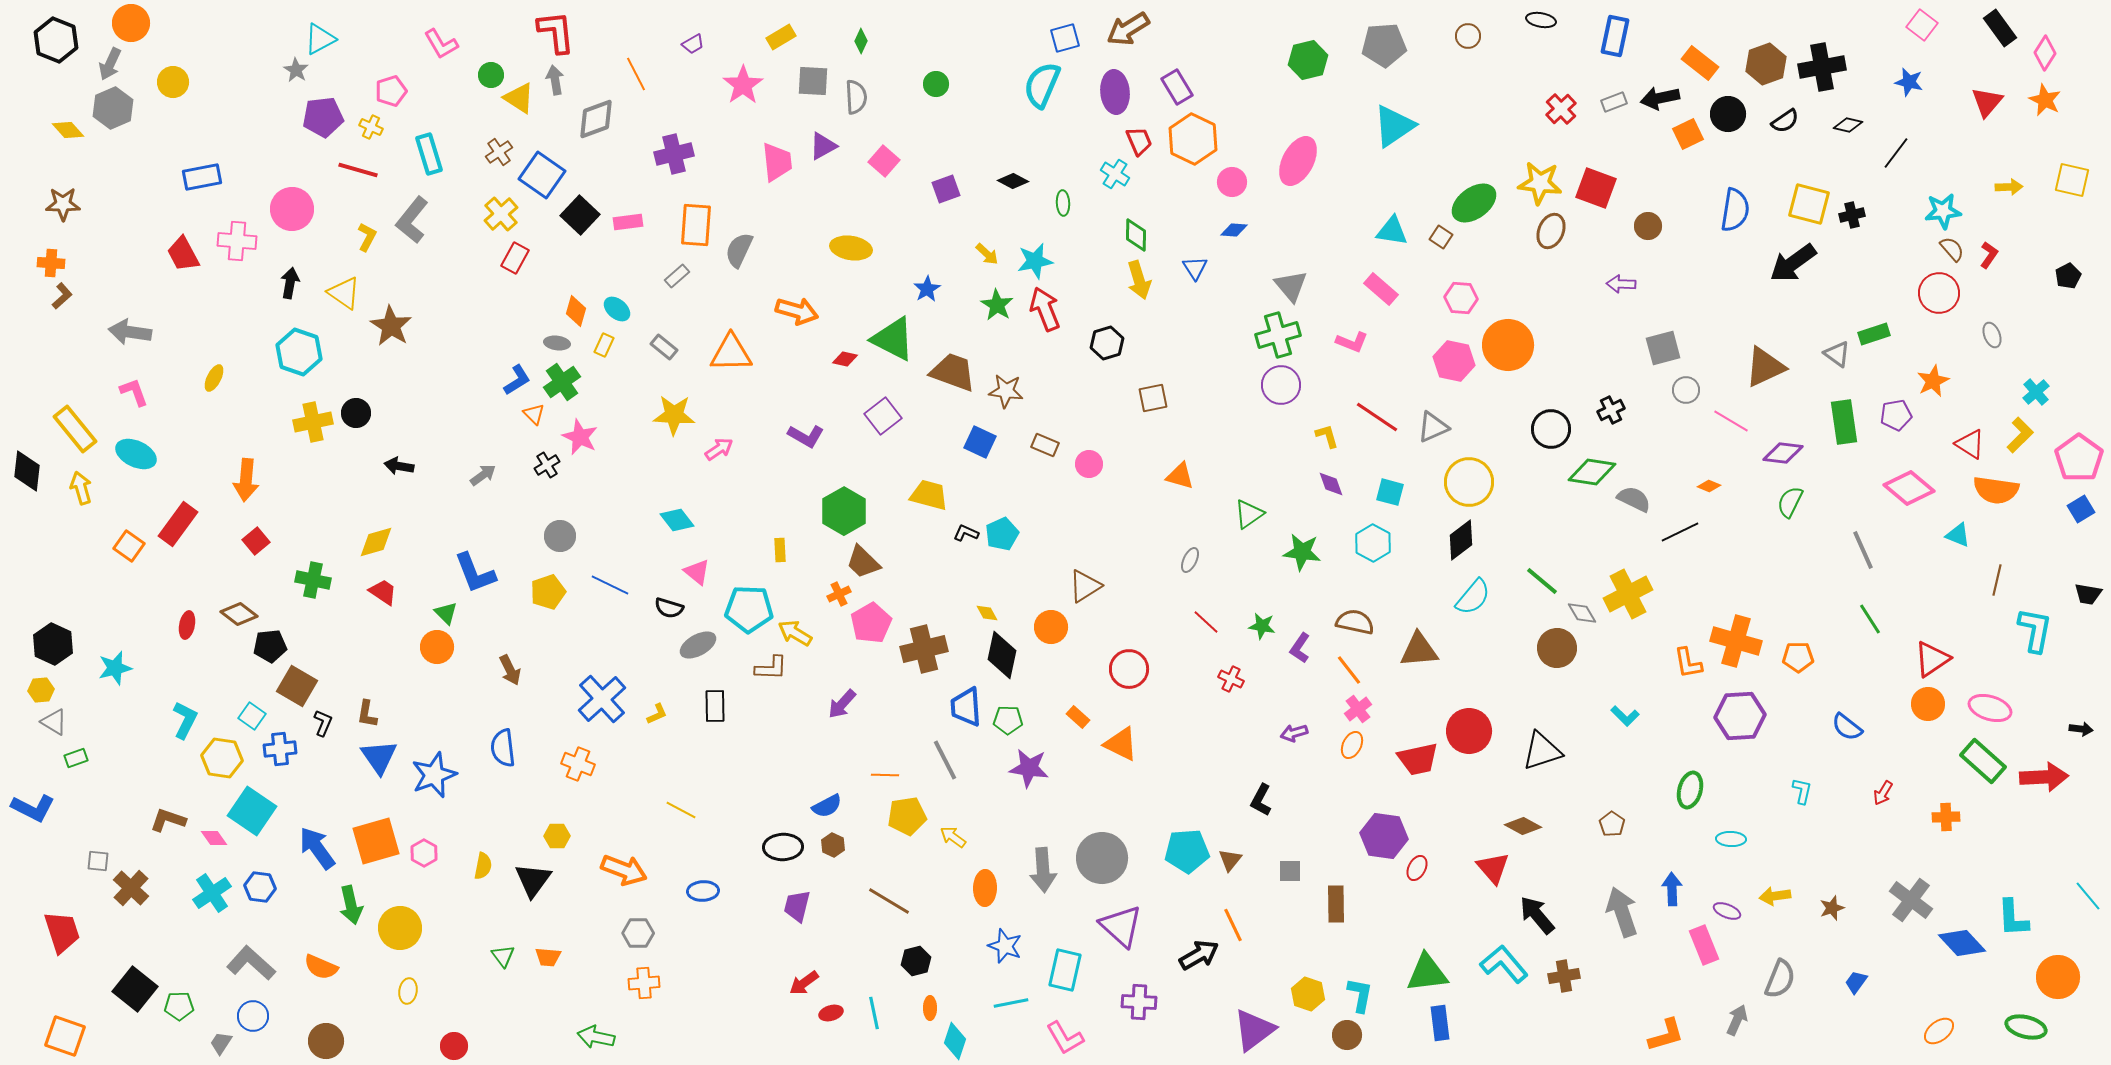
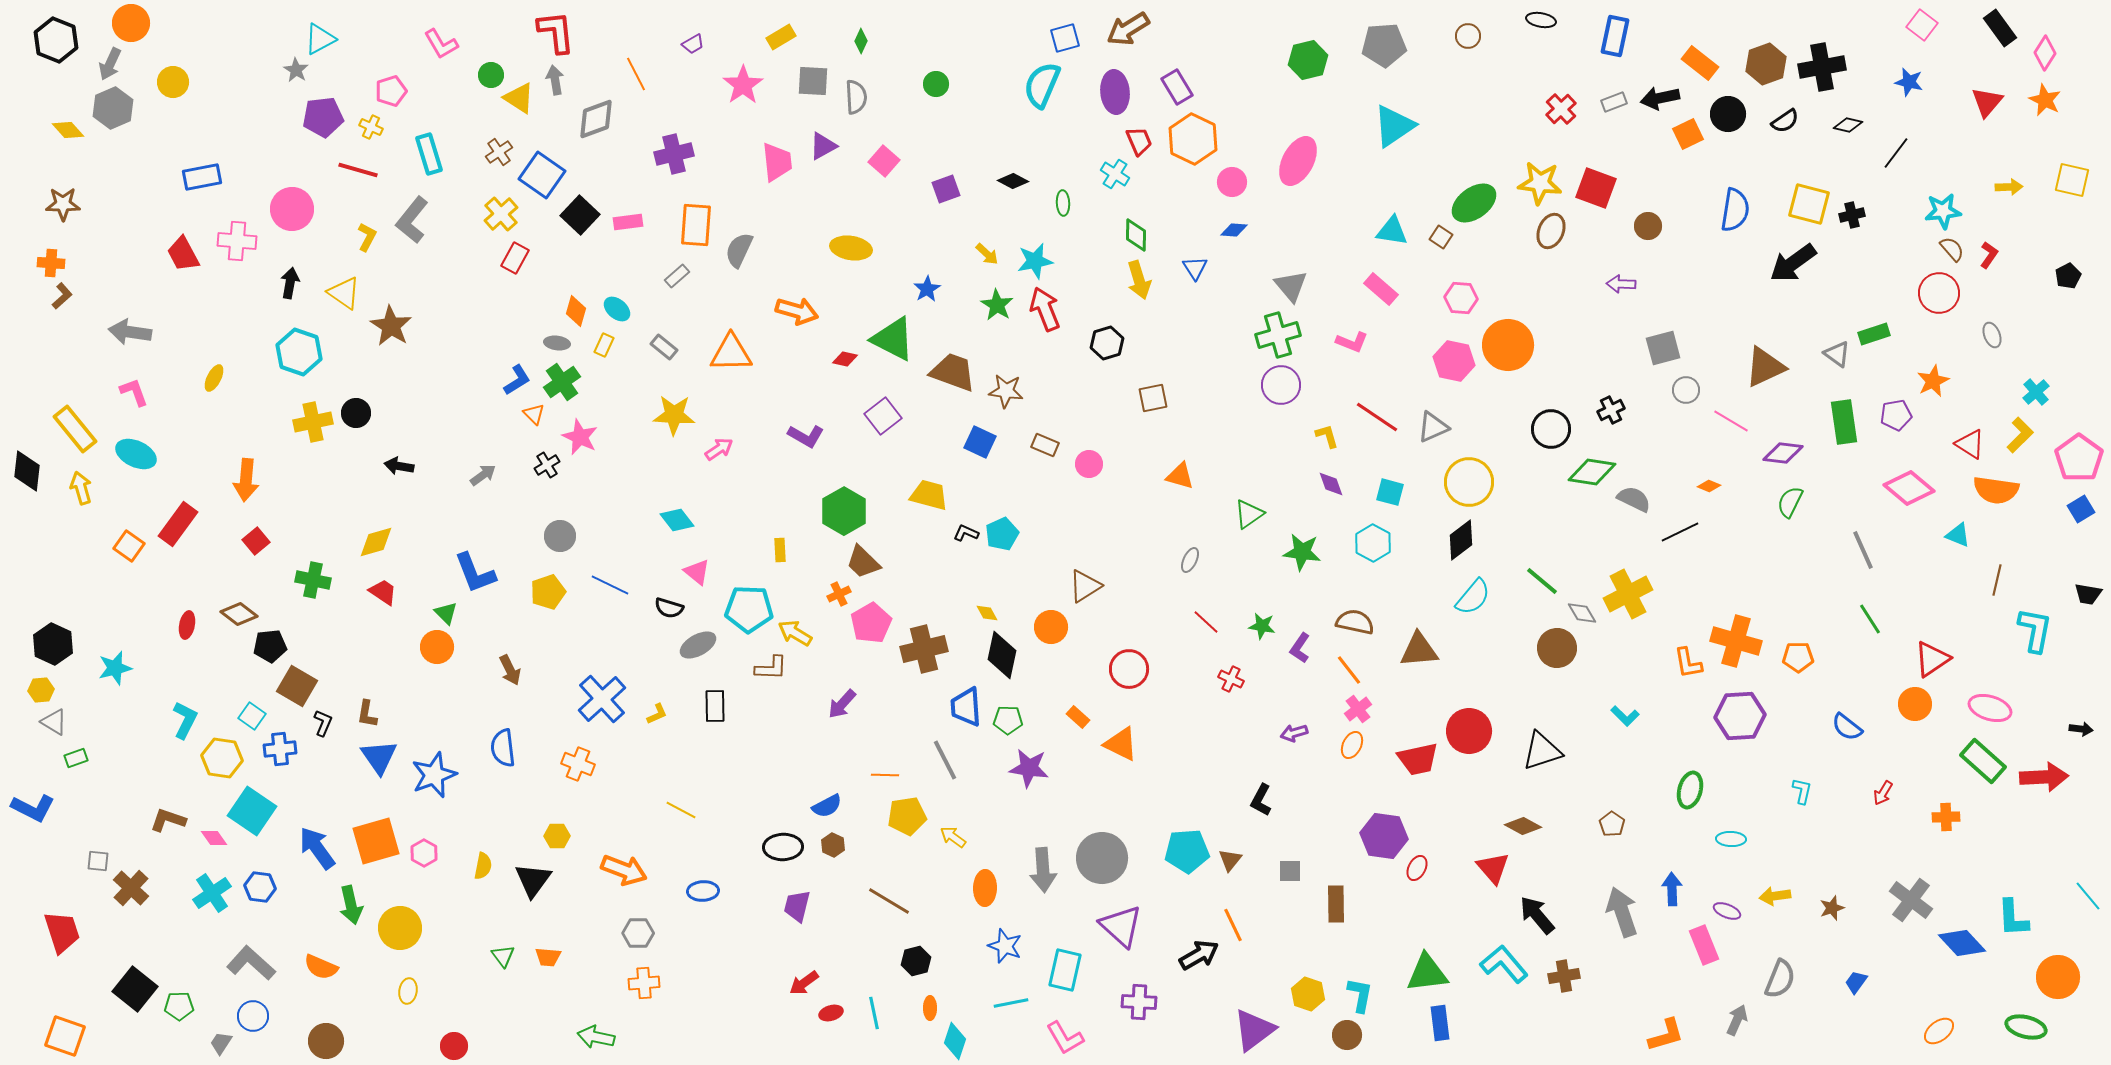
orange circle at (1928, 704): moved 13 px left
